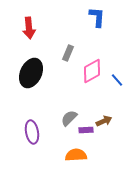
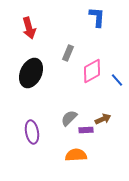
red arrow: rotated 10 degrees counterclockwise
brown arrow: moved 1 px left, 2 px up
